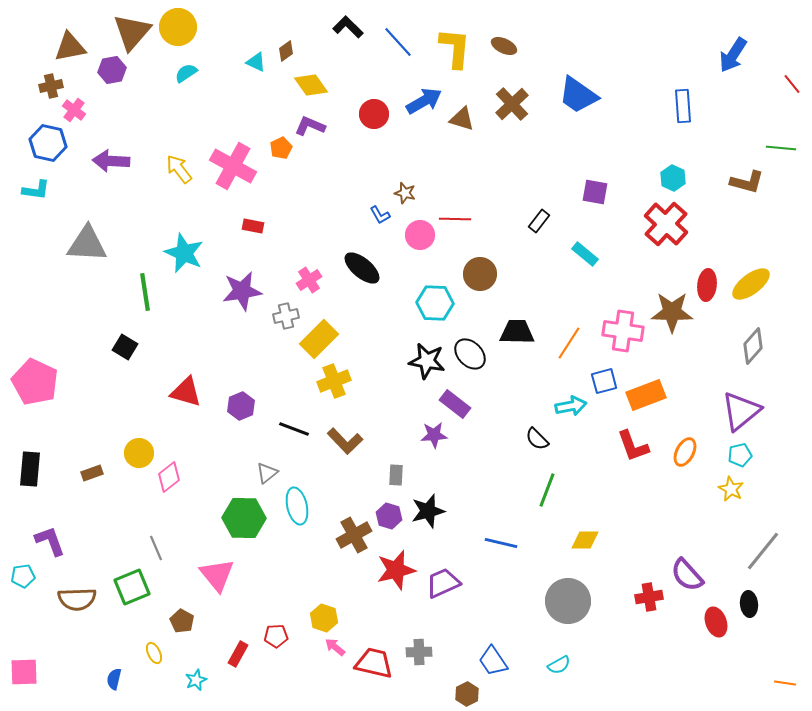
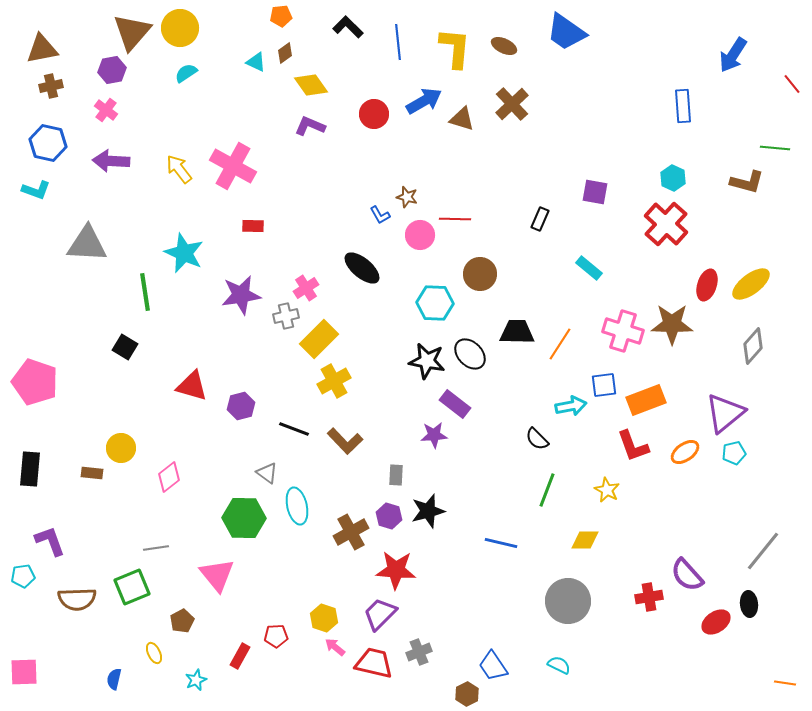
yellow circle at (178, 27): moved 2 px right, 1 px down
blue line at (398, 42): rotated 36 degrees clockwise
brown triangle at (70, 47): moved 28 px left, 2 px down
brown diamond at (286, 51): moved 1 px left, 2 px down
blue trapezoid at (578, 95): moved 12 px left, 63 px up
pink cross at (74, 110): moved 32 px right
orange pentagon at (281, 148): moved 132 px up; rotated 20 degrees clockwise
green line at (781, 148): moved 6 px left
cyan L-shape at (36, 190): rotated 12 degrees clockwise
brown star at (405, 193): moved 2 px right, 4 px down
black rectangle at (539, 221): moved 1 px right, 2 px up; rotated 15 degrees counterclockwise
red rectangle at (253, 226): rotated 10 degrees counterclockwise
cyan rectangle at (585, 254): moved 4 px right, 14 px down
pink cross at (309, 280): moved 3 px left, 8 px down
red ellipse at (707, 285): rotated 12 degrees clockwise
purple star at (242, 291): moved 1 px left, 4 px down
brown star at (672, 312): moved 12 px down
pink cross at (623, 331): rotated 9 degrees clockwise
orange line at (569, 343): moved 9 px left, 1 px down
yellow cross at (334, 381): rotated 8 degrees counterclockwise
blue square at (604, 381): moved 4 px down; rotated 8 degrees clockwise
pink pentagon at (35, 382): rotated 6 degrees counterclockwise
red triangle at (186, 392): moved 6 px right, 6 px up
orange rectangle at (646, 395): moved 5 px down
purple hexagon at (241, 406): rotated 8 degrees clockwise
purple triangle at (741, 411): moved 16 px left, 2 px down
orange ellipse at (685, 452): rotated 28 degrees clockwise
yellow circle at (139, 453): moved 18 px left, 5 px up
cyan pentagon at (740, 455): moved 6 px left, 2 px up
brown rectangle at (92, 473): rotated 25 degrees clockwise
gray triangle at (267, 473): rotated 45 degrees counterclockwise
yellow star at (731, 489): moved 124 px left, 1 px down
brown cross at (354, 535): moved 3 px left, 3 px up
gray line at (156, 548): rotated 75 degrees counterclockwise
red star at (396, 570): rotated 18 degrees clockwise
purple trapezoid at (443, 583): moved 63 px left, 31 px down; rotated 21 degrees counterclockwise
brown pentagon at (182, 621): rotated 15 degrees clockwise
red ellipse at (716, 622): rotated 76 degrees clockwise
gray cross at (419, 652): rotated 20 degrees counterclockwise
red rectangle at (238, 654): moved 2 px right, 2 px down
blue trapezoid at (493, 661): moved 5 px down
cyan semicircle at (559, 665): rotated 125 degrees counterclockwise
